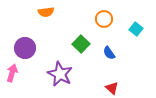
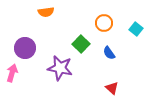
orange circle: moved 4 px down
purple star: moved 6 px up; rotated 15 degrees counterclockwise
